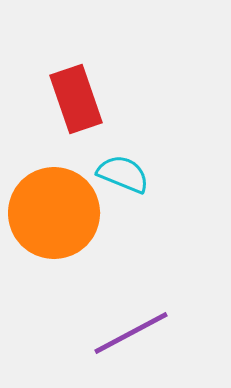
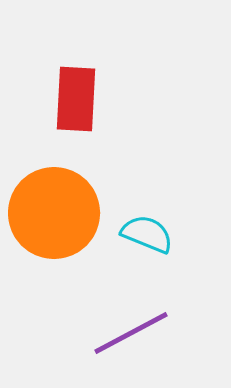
red rectangle: rotated 22 degrees clockwise
cyan semicircle: moved 24 px right, 60 px down
